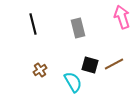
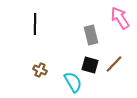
pink arrow: moved 2 px left, 1 px down; rotated 15 degrees counterclockwise
black line: moved 2 px right; rotated 15 degrees clockwise
gray rectangle: moved 13 px right, 7 px down
brown line: rotated 18 degrees counterclockwise
brown cross: rotated 32 degrees counterclockwise
